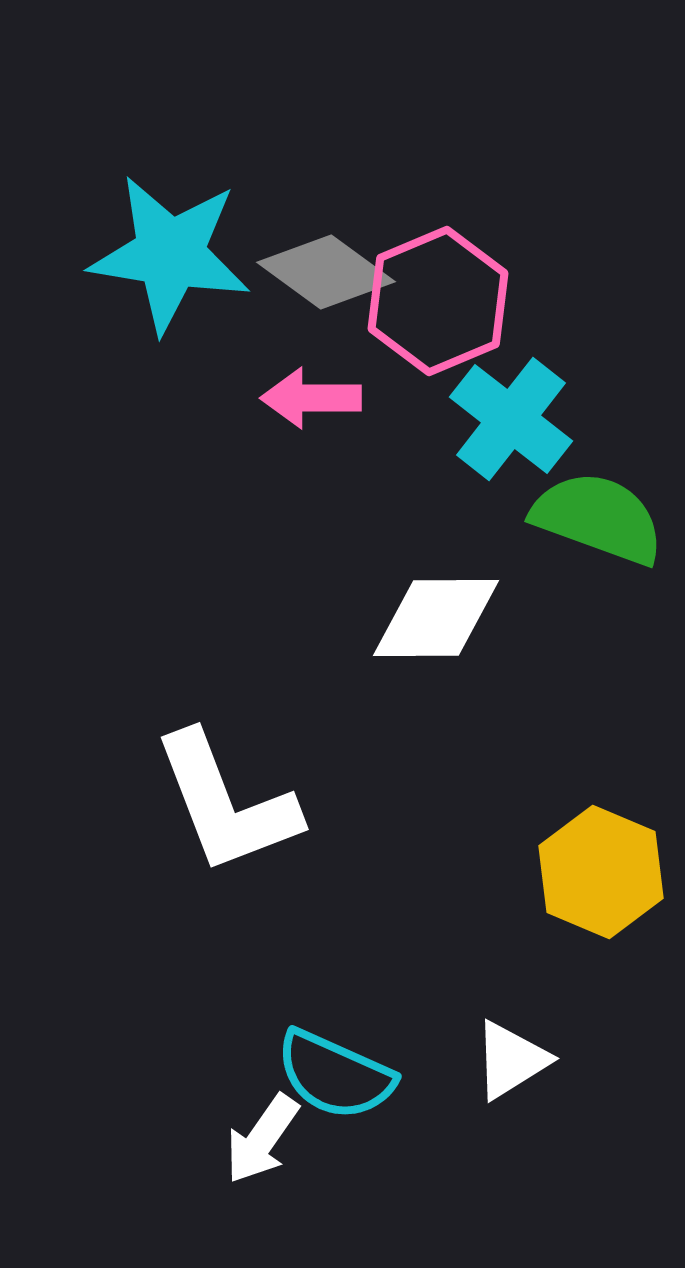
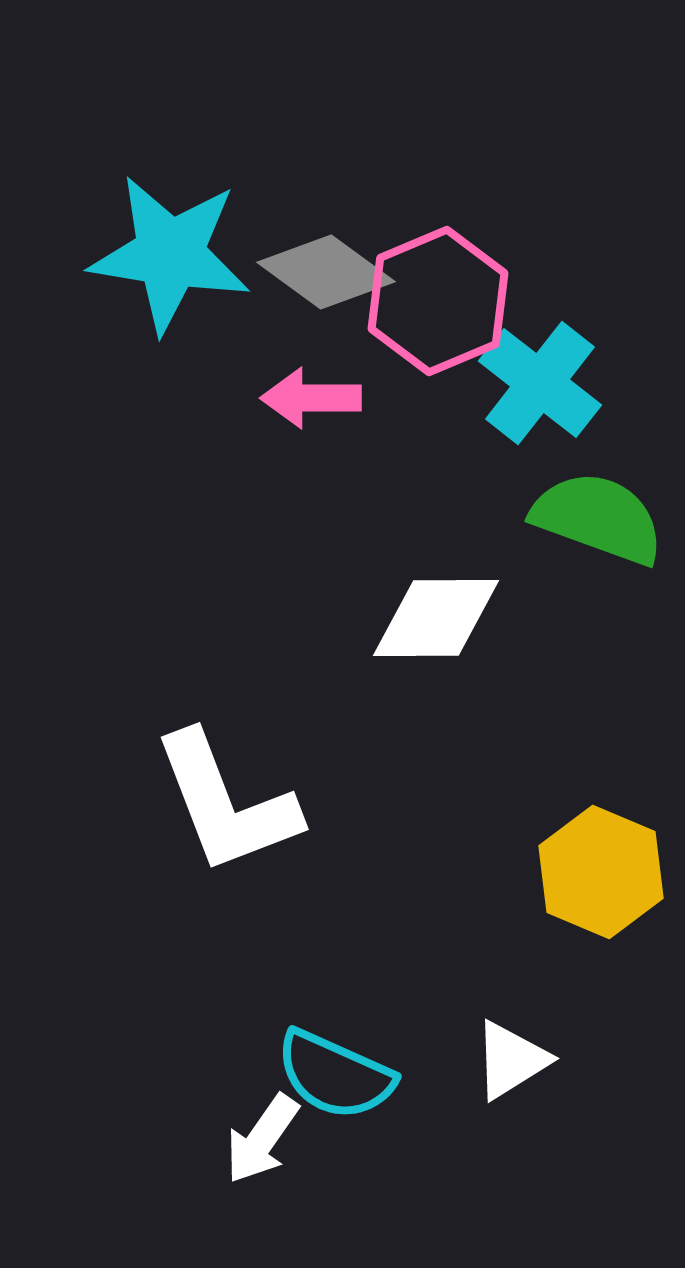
cyan cross: moved 29 px right, 36 px up
